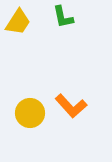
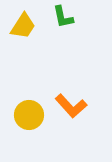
yellow trapezoid: moved 5 px right, 4 px down
yellow circle: moved 1 px left, 2 px down
